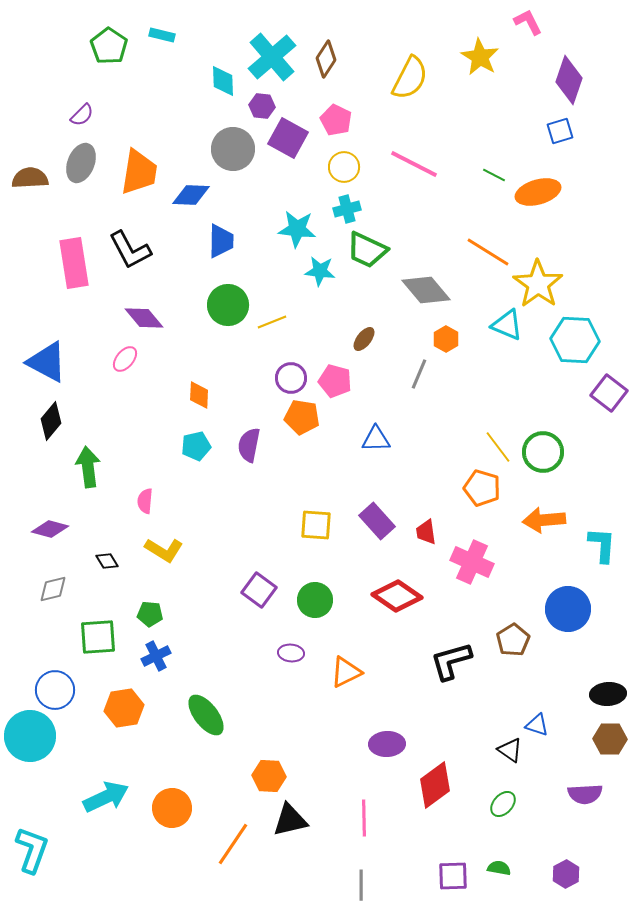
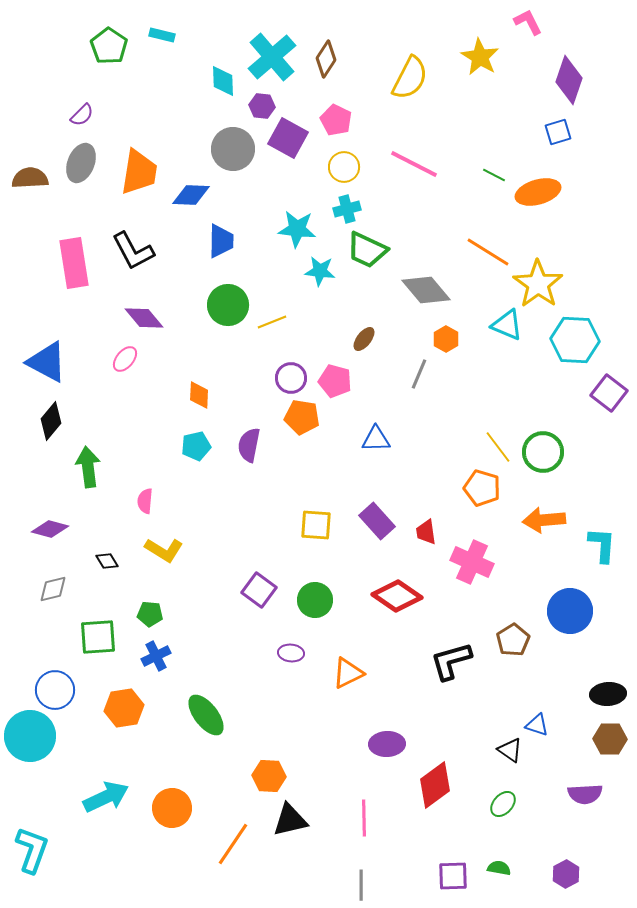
blue square at (560, 131): moved 2 px left, 1 px down
black L-shape at (130, 250): moved 3 px right, 1 px down
blue circle at (568, 609): moved 2 px right, 2 px down
orange triangle at (346, 672): moved 2 px right, 1 px down
